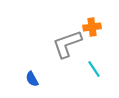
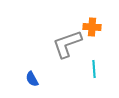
orange cross: rotated 12 degrees clockwise
cyan line: rotated 30 degrees clockwise
